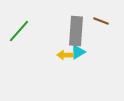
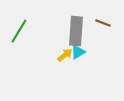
brown line: moved 2 px right, 2 px down
green line: rotated 10 degrees counterclockwise
yellow arrow: rotated 140 degrees clockwise
